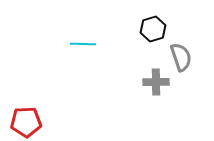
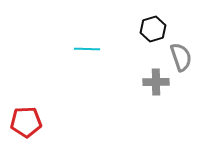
cyan line: moved 4 px right, 5 px down
